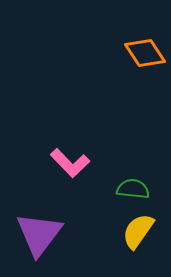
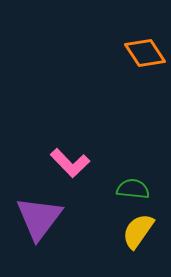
purple triangle: moved 16 px up
